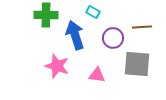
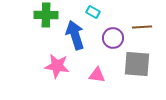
pink star: rotated 10 degrees counterclockwise
